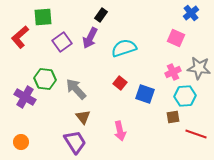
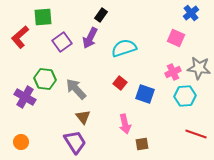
brown square: moved 31 px left, 27 px down
pink arrow: moved 5 px right, 7 px up
